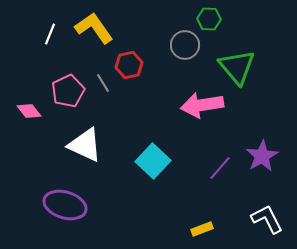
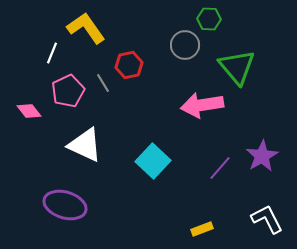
yellow L-shape: moved 8 px left
white line: moved 2 px right, 19 px down
